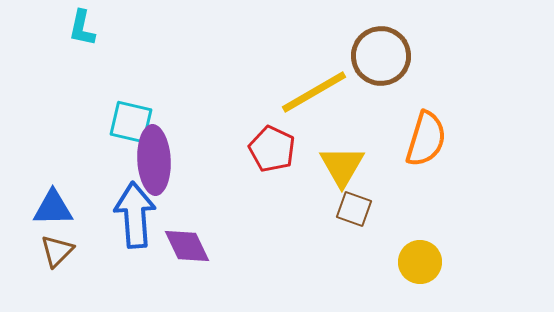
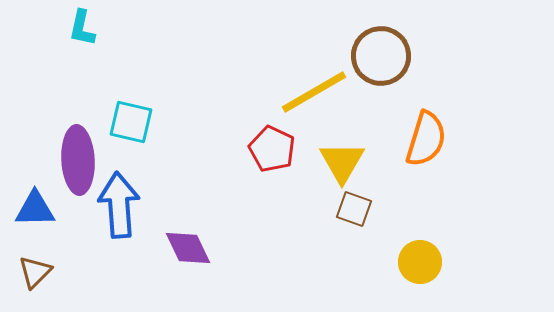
purple ellipse: moved 76 px left
yellow triangle: moved 4 px up
blue triangle: moved 18 px left, 1 px down
blue arrow: moved 16 px left, 10 px up
purple diamond: moved 1 px right, 2 px down
brown triangle: moved 22 px left, 21 px down
